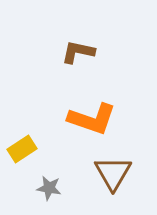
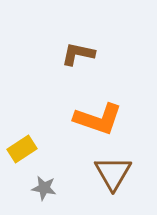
brown L-shape: moved 2 px down
orange L-shape: moved 6 px right
gray star: moved 5 px left
